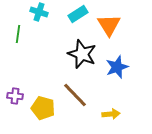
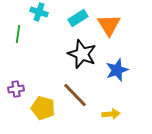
cyan rectangle: moved 4 px down
blue star: moved 3 px down
purple cross: moved 1 px right, 7 px up; rotated 14 degrees counterclockwise
